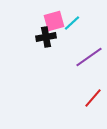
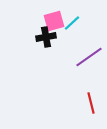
red line: moved 2 px left, 5 px down; rotated 55 degrees counterclockwise
